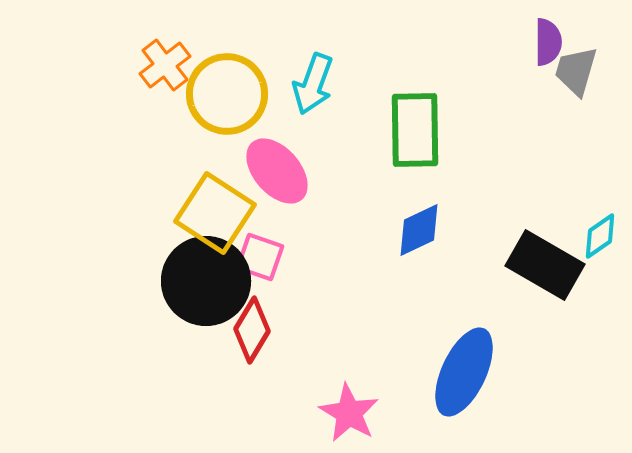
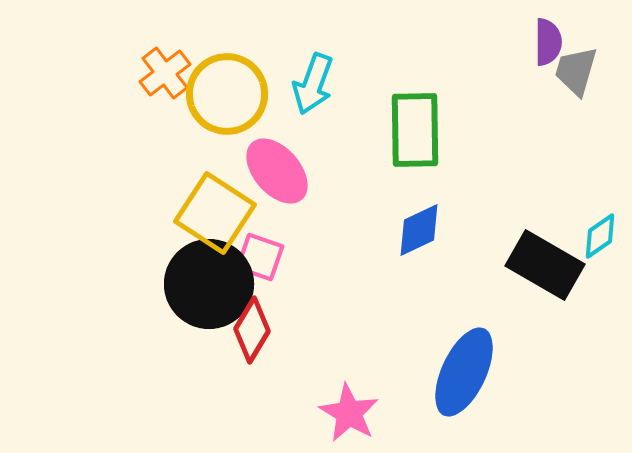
orange cross: moved 8 px down
black circle: moved 3 px right, 3 px down
